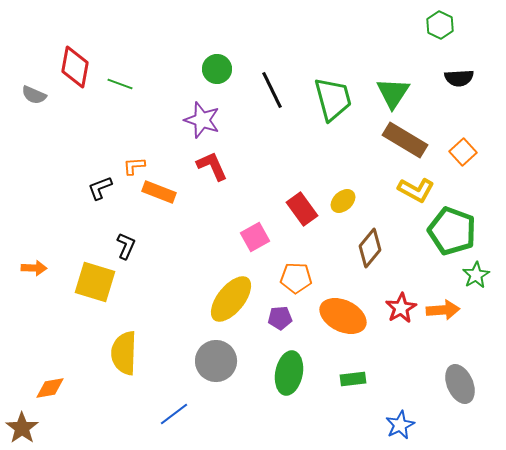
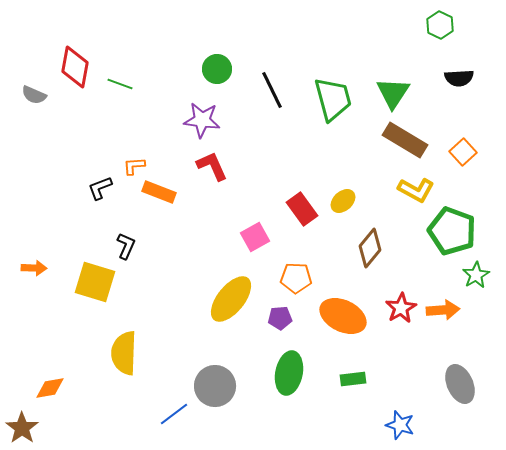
purple star at (202, 120): rotated 12 degrees counterclockwise
gray circle at (216, 361): moved 1 px left, 25 px down
blue star at (400, 425): rotated 28 degrees counterclockwise
